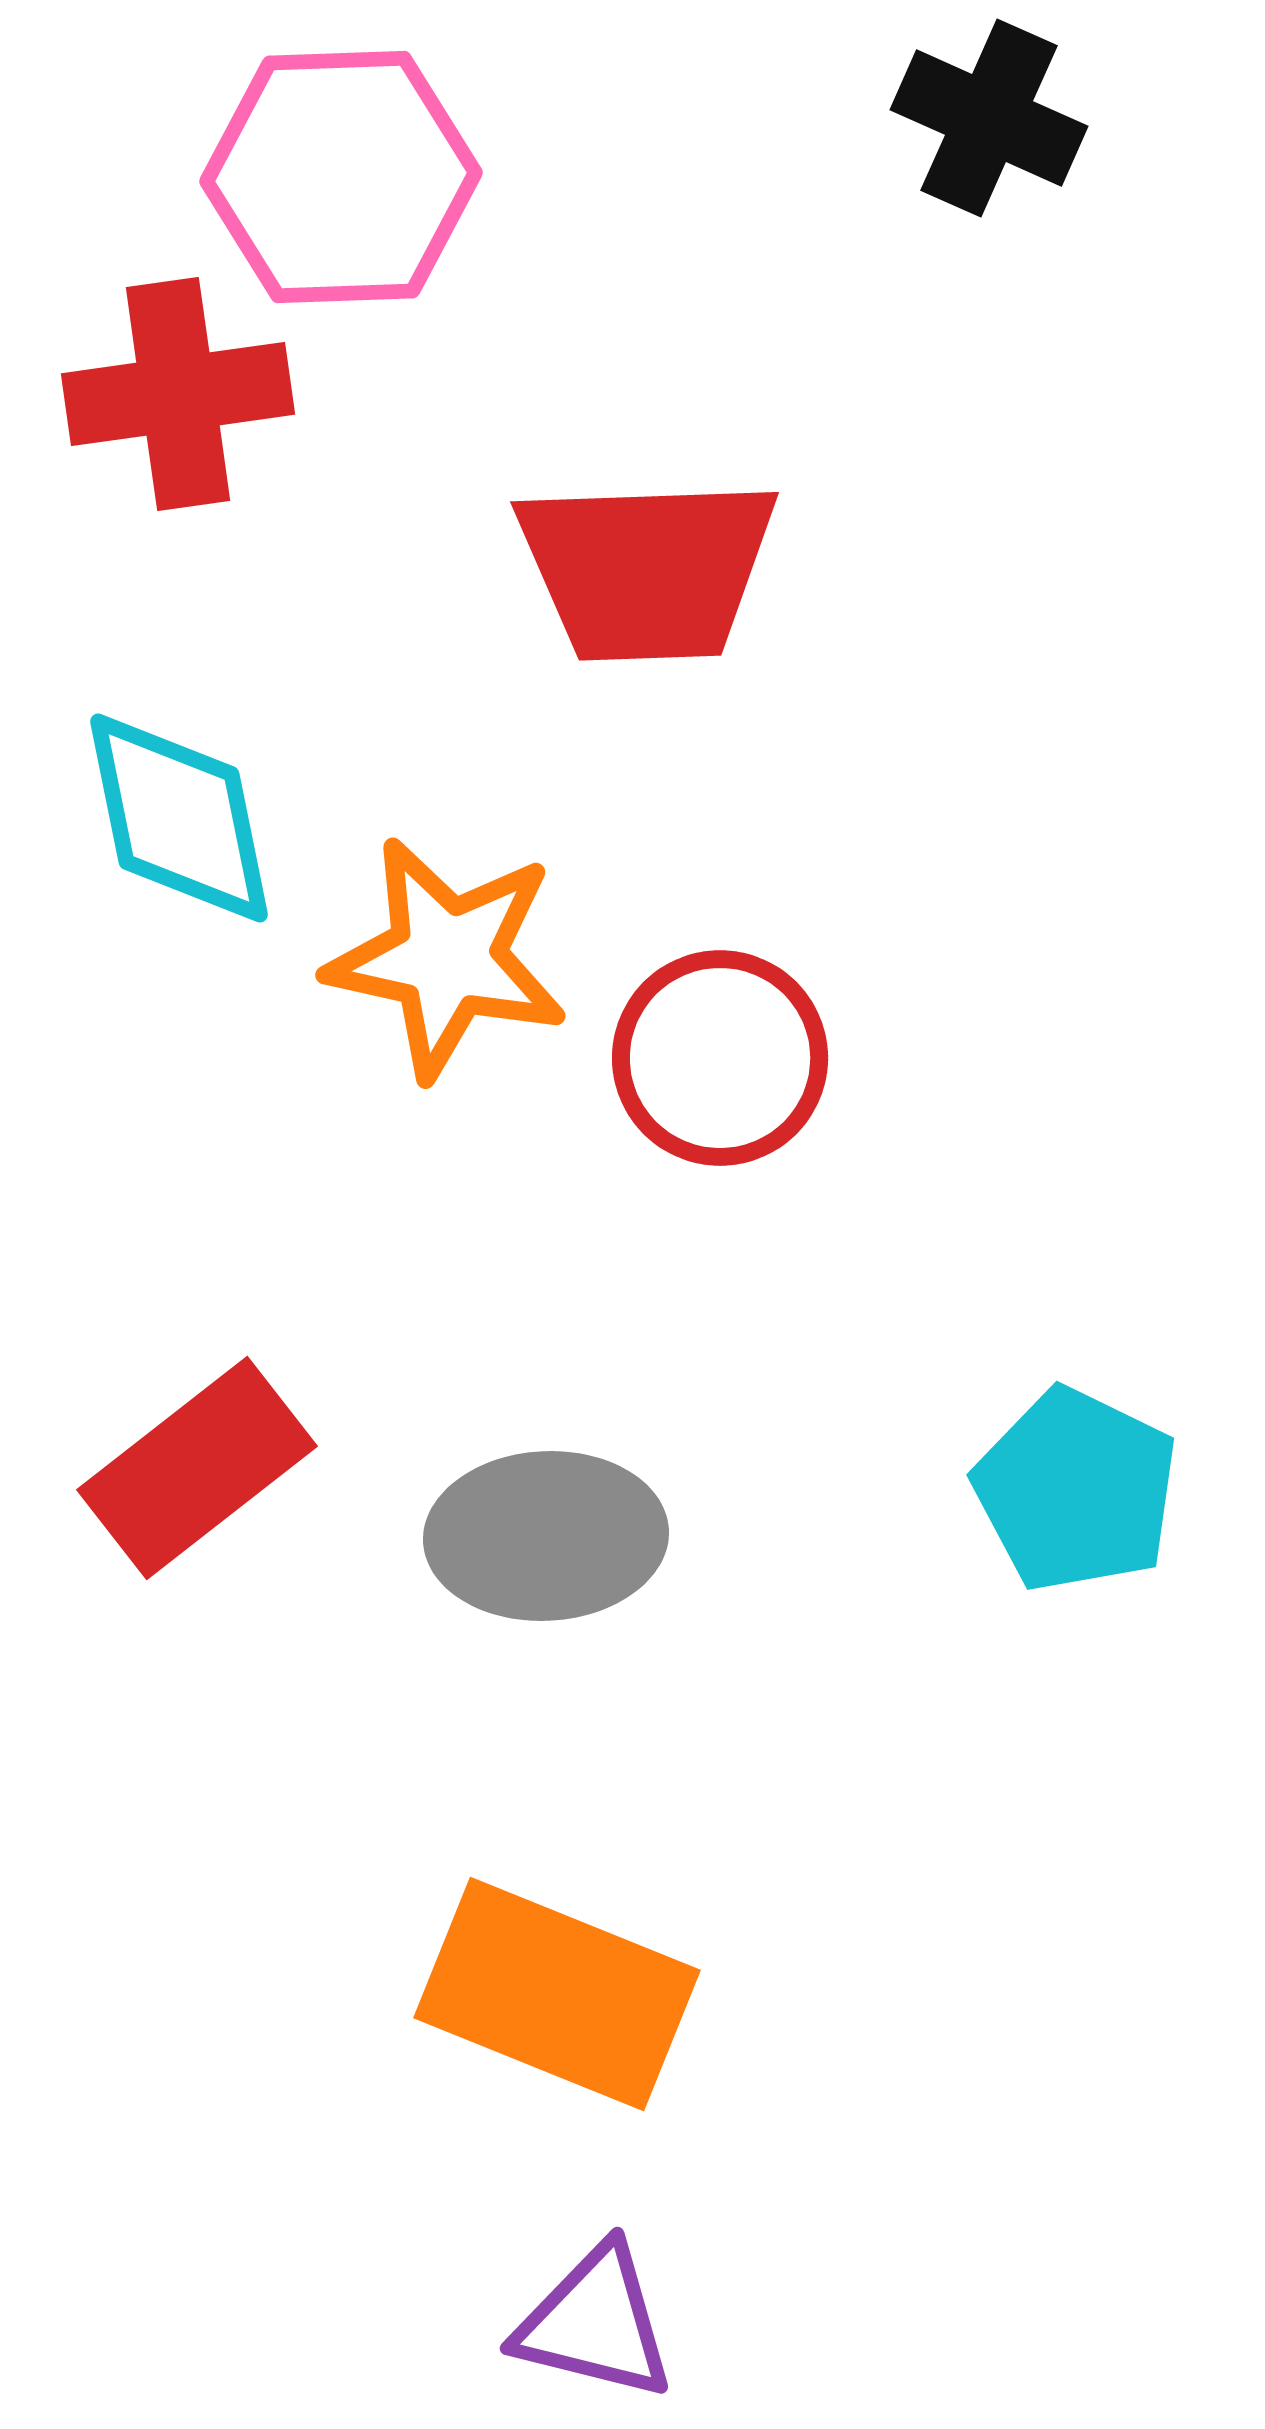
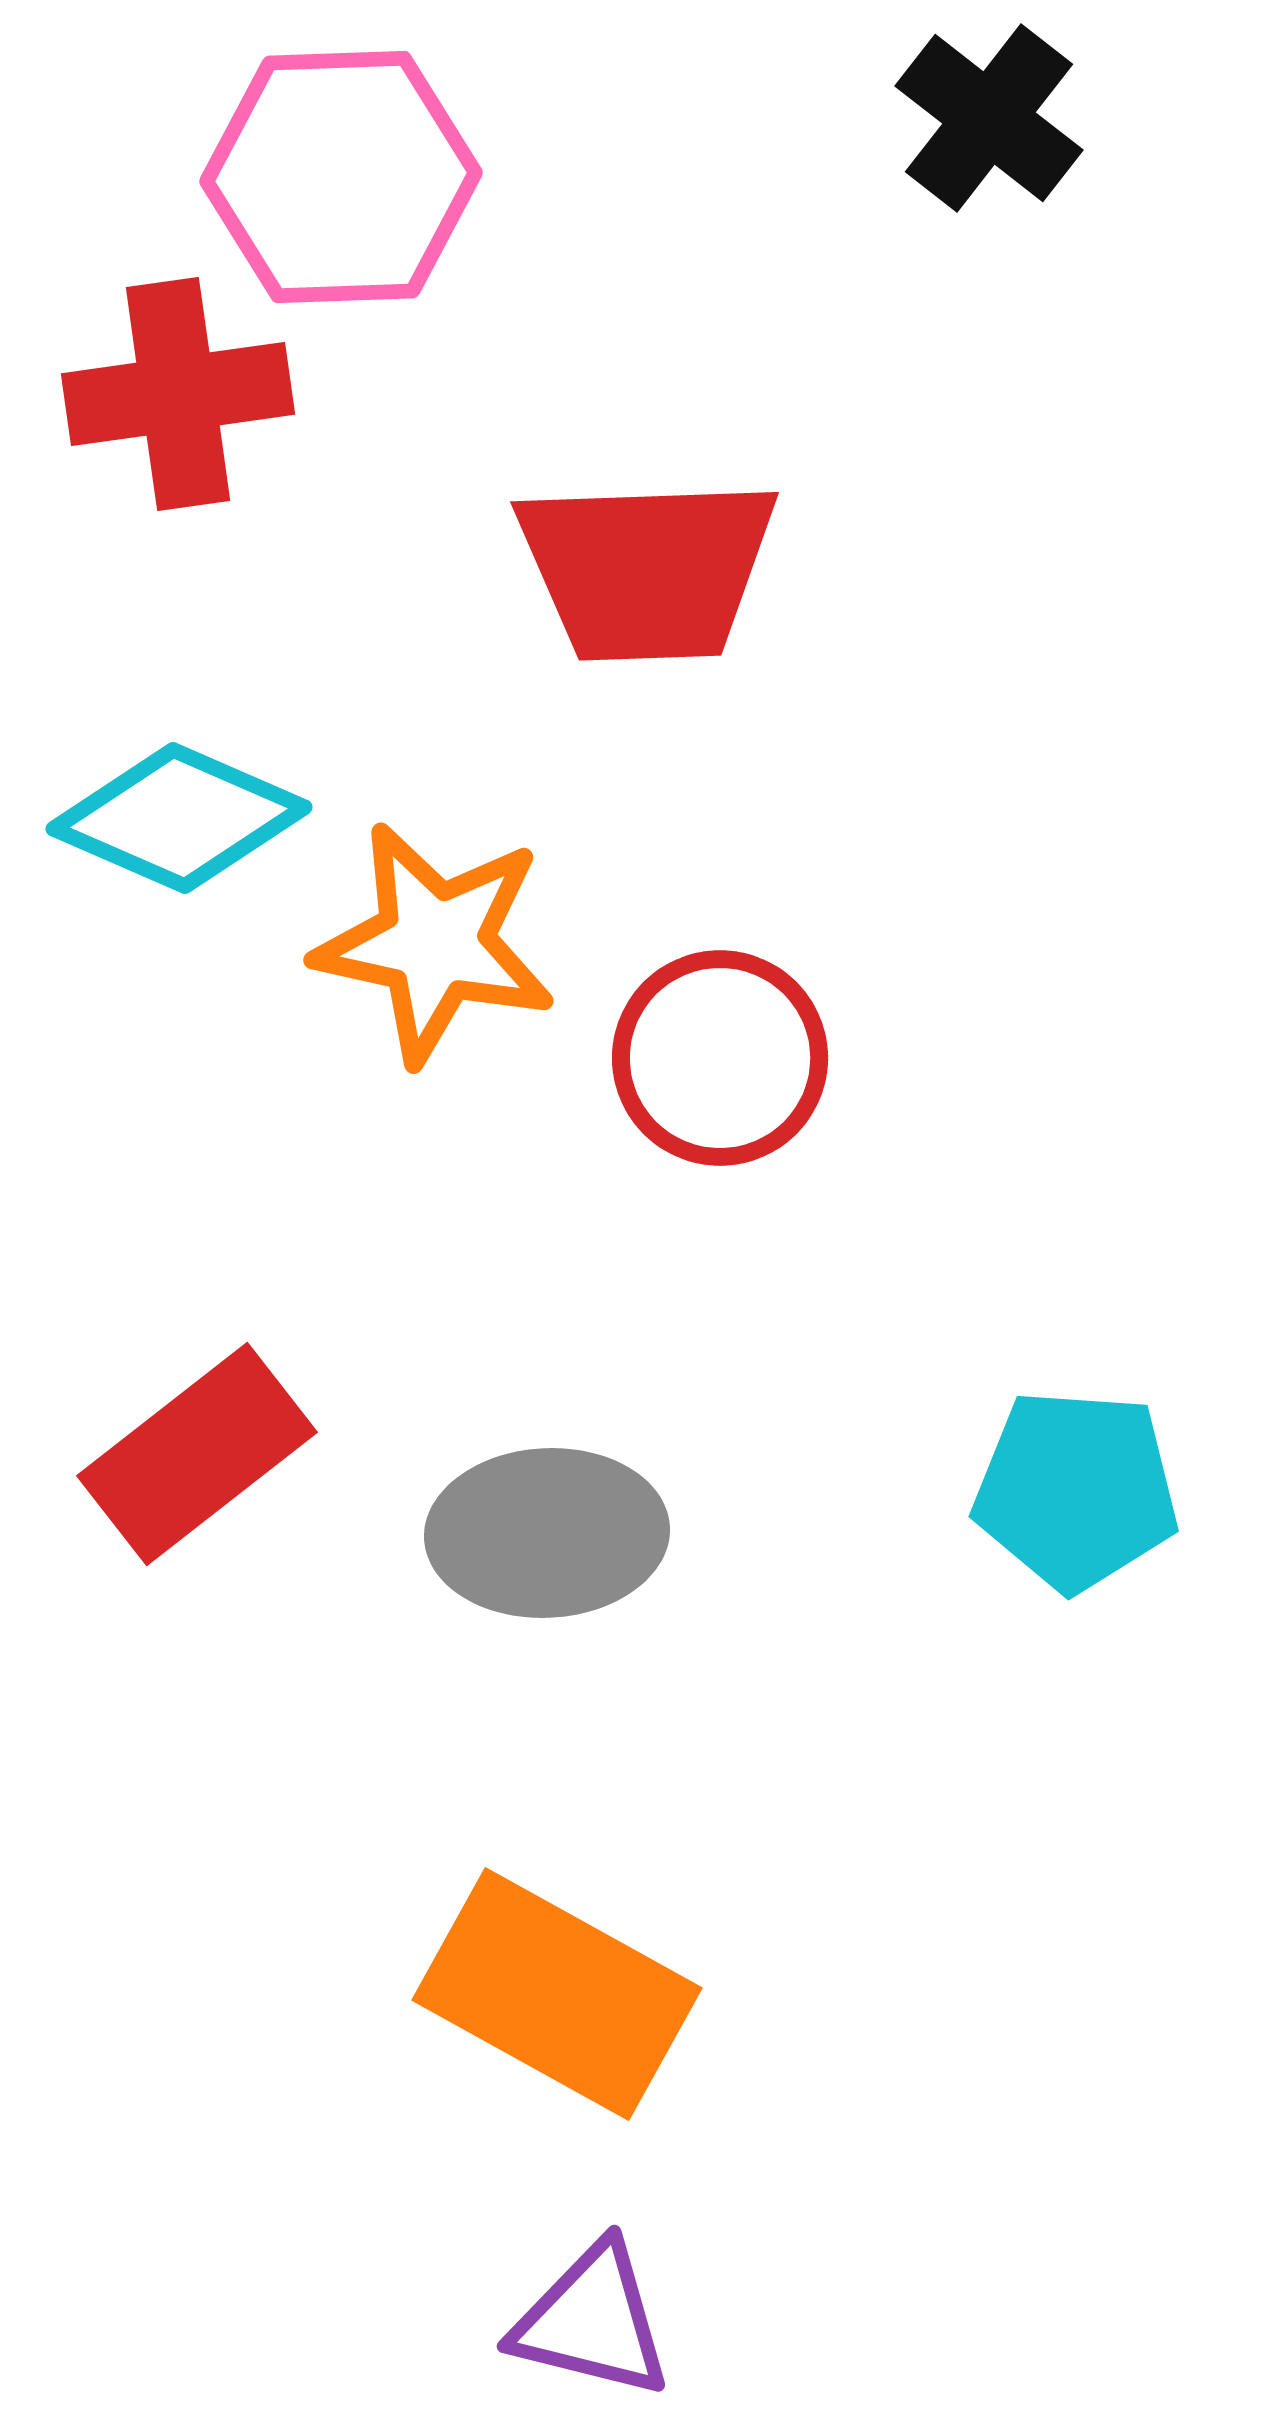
black cross: rotated 14 degrees clockwise
cyan diamond: rotated 55 degrees counterclockwise
orange star: moved 12 px left, 15 px up
red rectangle: moved 14 px up
cyan pentagon: rotated 22 degrees counterclockwise
gray ellipse: moved 1 px right, 3 px up
orange rectangle: rotated 7 degrees clockwise
purple triangle: moved 3 px left, 2 px up
